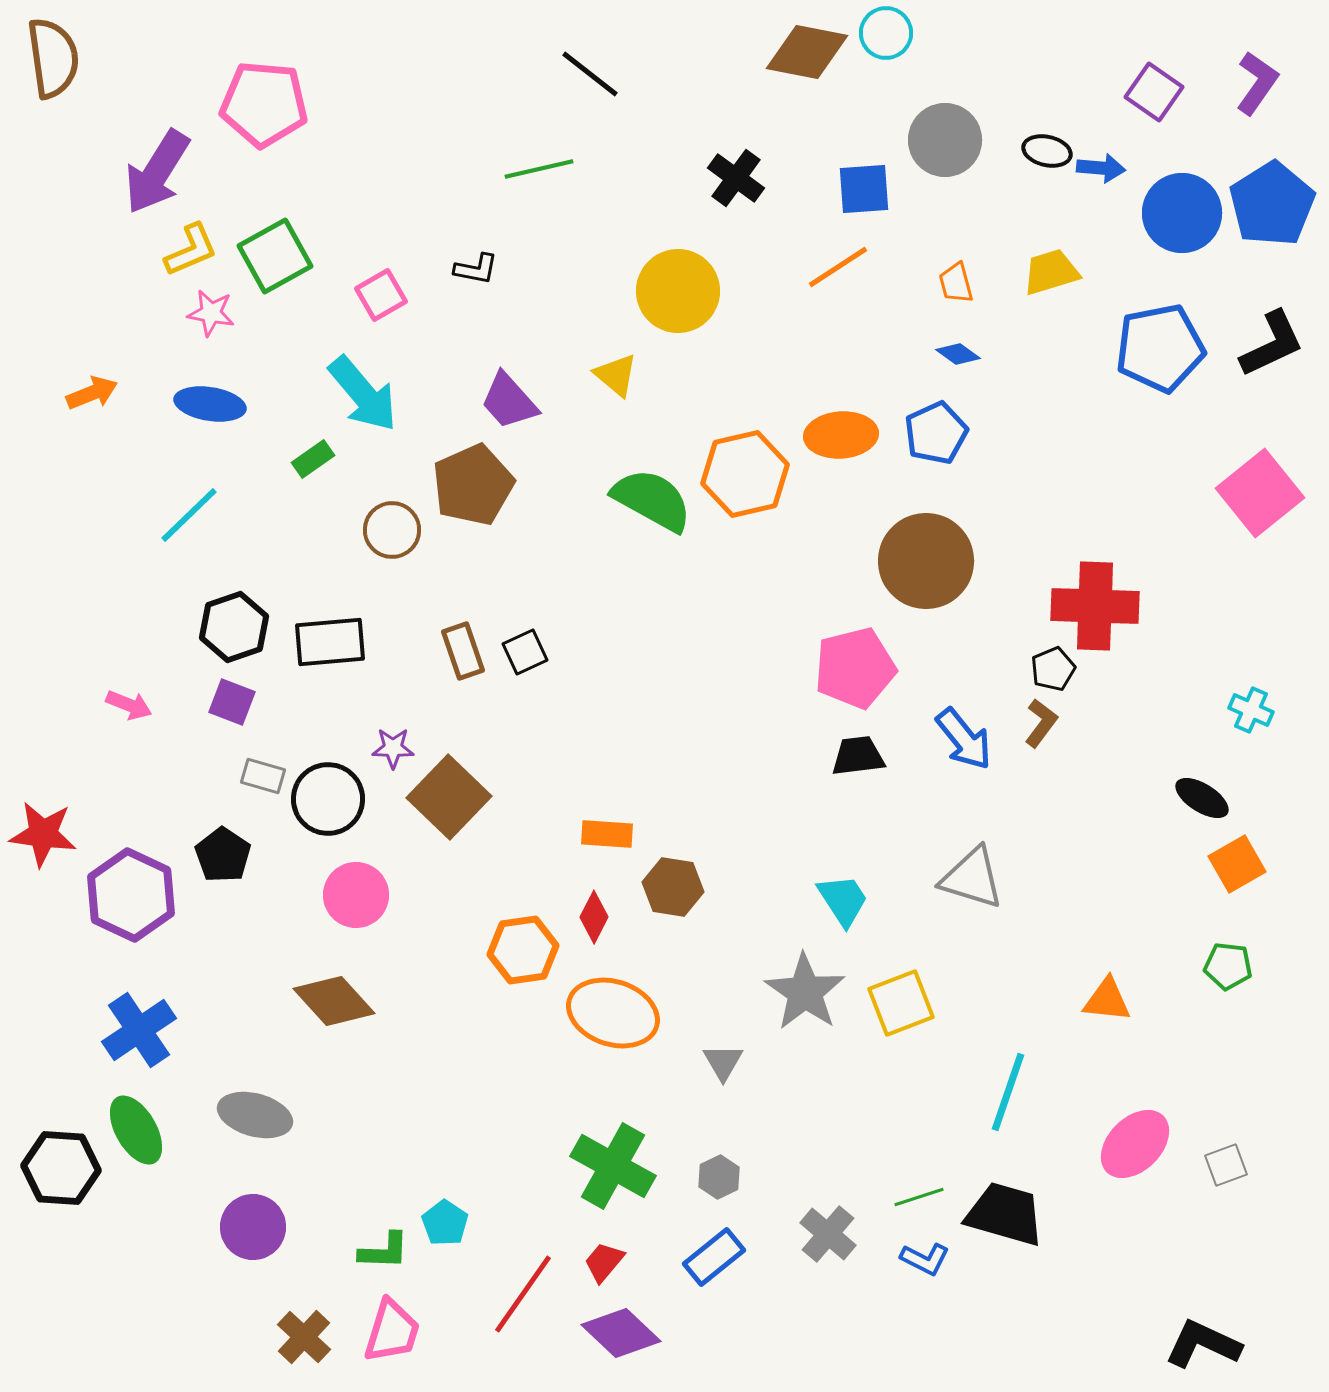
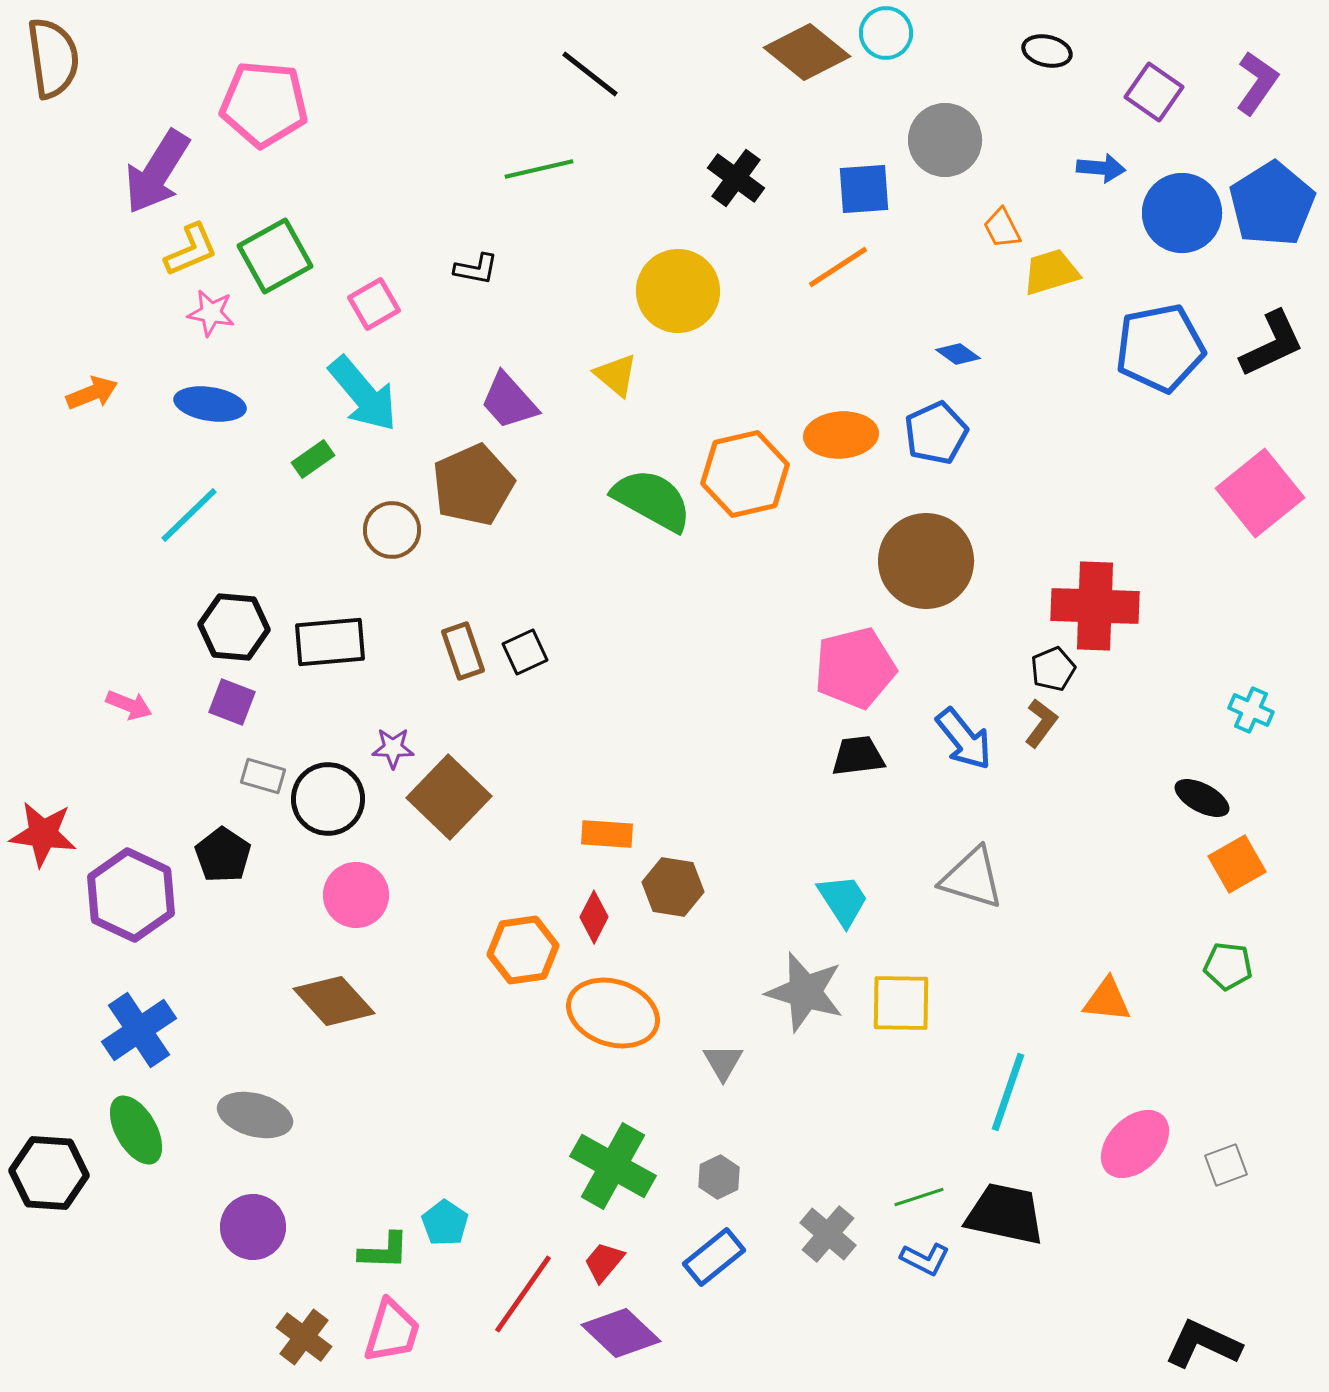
brown diamond at (807, 52): rotated 28 degrees clockwise
black ellipse at (1047, 151): moved 100 px up
orange trapezoid at (956, 283): moved 46 px right, 55 px up; rotated 12 degrees counterclockwise
pink square at (381, 295): moved 7 px left, 9 px down
black hexagon at (234, 627): rotated 24 degrees clockwise
black ellipse at (1202, 798): rotated 4 degrees counterclockwise
gray star at (805, 992): rotated 18 degrees counterclockwise
yellow square at (901, 1003): rotated 22 degrees clockwise
black hexagon at (61, 1168): moved 12 px left, 5 px down
black trapezoid at (1005, 1214): rotated 4 degrees counterclockwise
brown cross at (304, 1337): rotated 6 degrees counterclockwise
